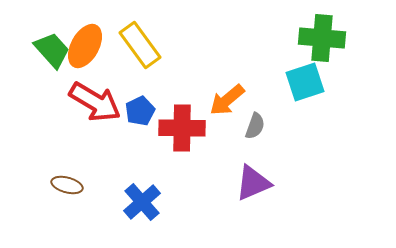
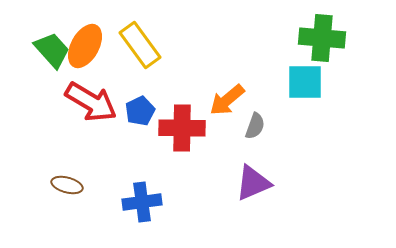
cyan square: rotated 18 degrees clockwise
red arrow: moved 4 px left
blue cross: rotated 33 degrees clockwise
